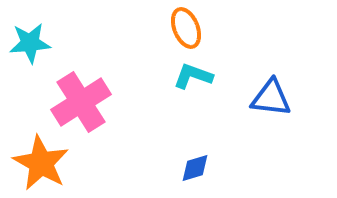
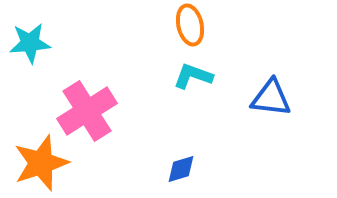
orange ellipse: moved 4 px right, 3 px up; rotated 9 degrees clockwise
pink cross: moved 6 px right, 9 px down
orange star: rotated 24 degrees clockwise
blue diamond: moved 14 px left, 1 px down
